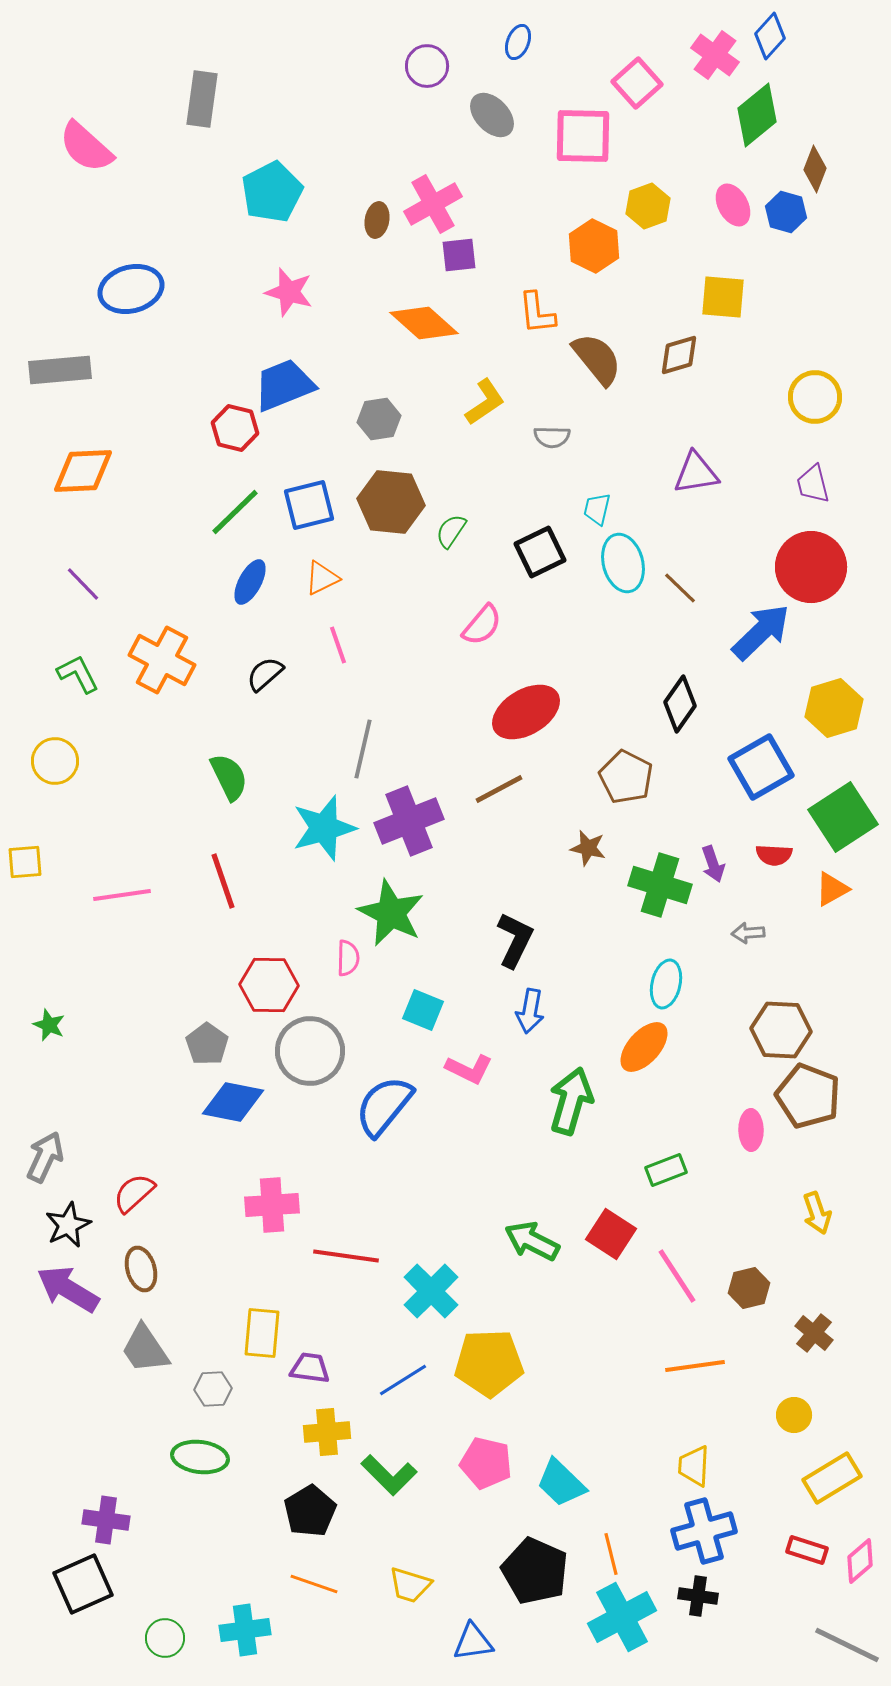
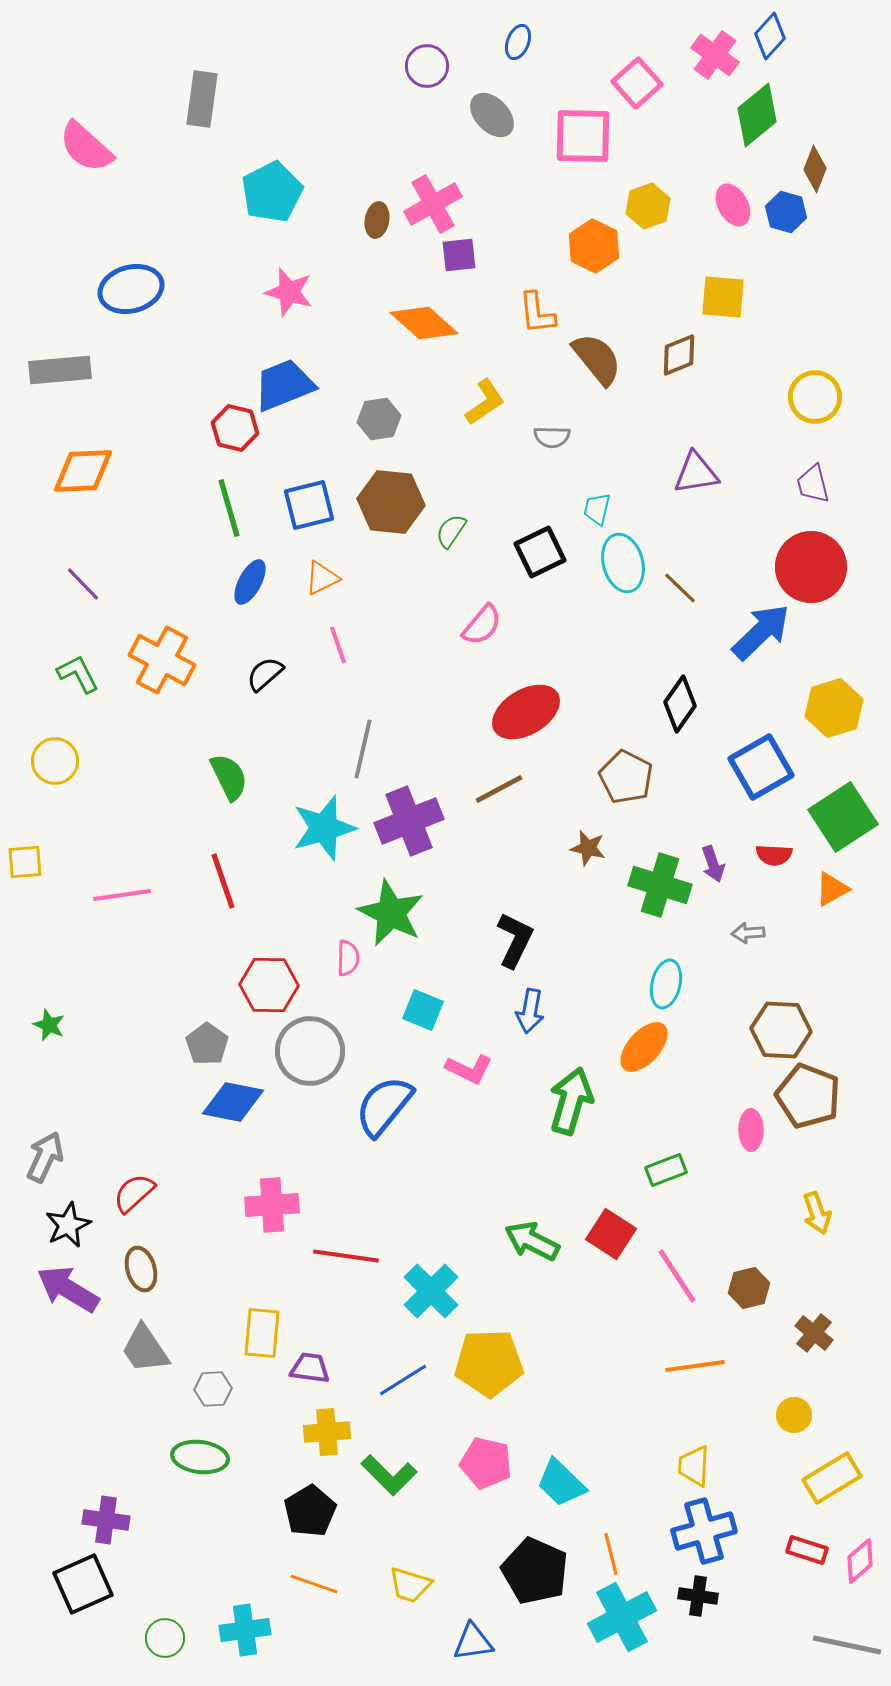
brown diamond at (679, 355): rotated 6 degrees counterclockwise
green line at (235, 512): moved 6 px left, 4 px up; rotated 62 degrees counterclockwise
gray line at (847, 1645): rotated 14 degrees counterclockwise
